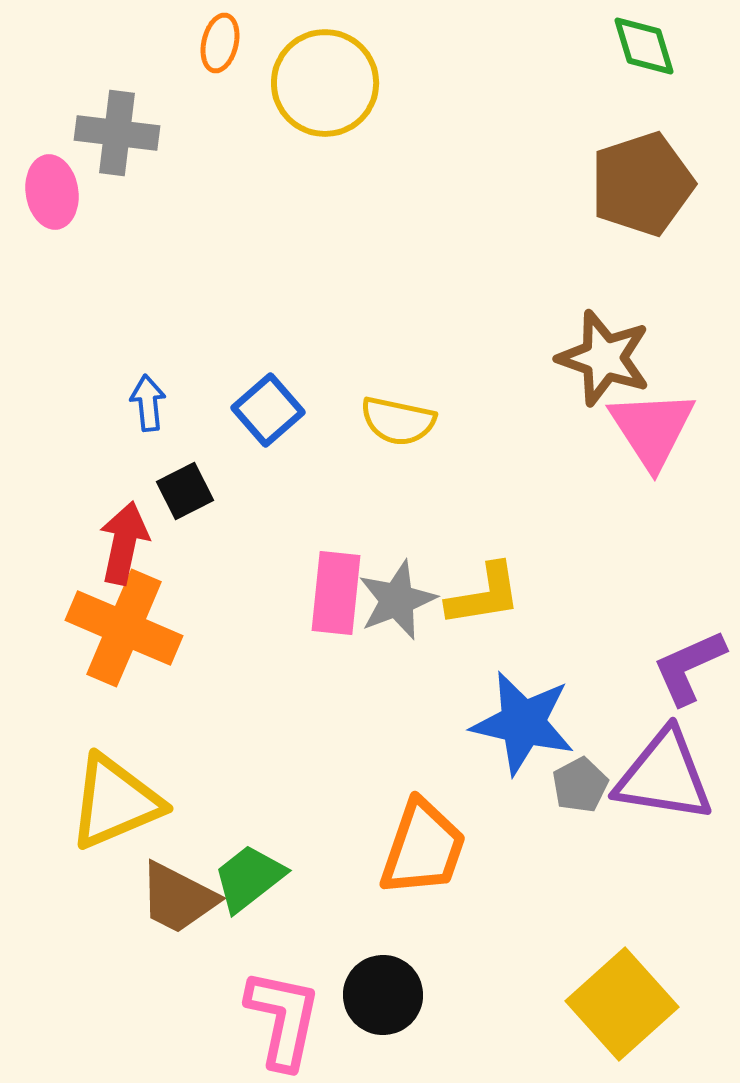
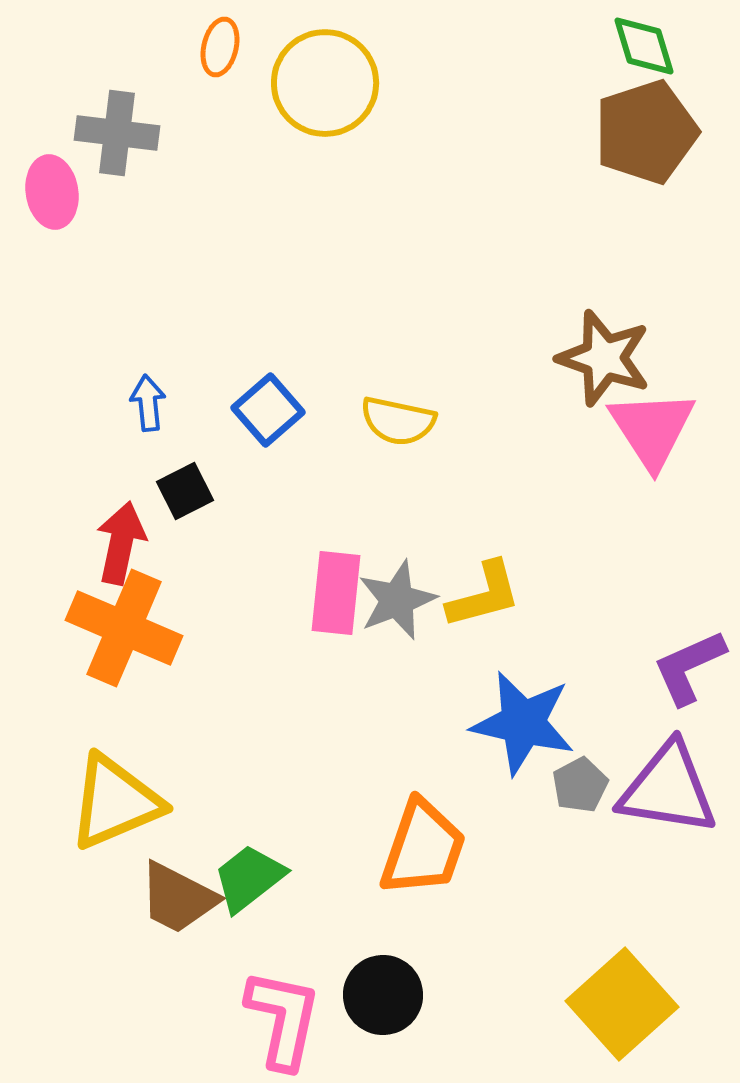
orange ellipse: moved 4 px down
brown pentagon: moved 4 px right, 52 px up
red arrow: moved 3 px left
yellow L-shape: rotated 6 degrees counterclockwise
purple triangle: moved 4 px right, 13 px down
